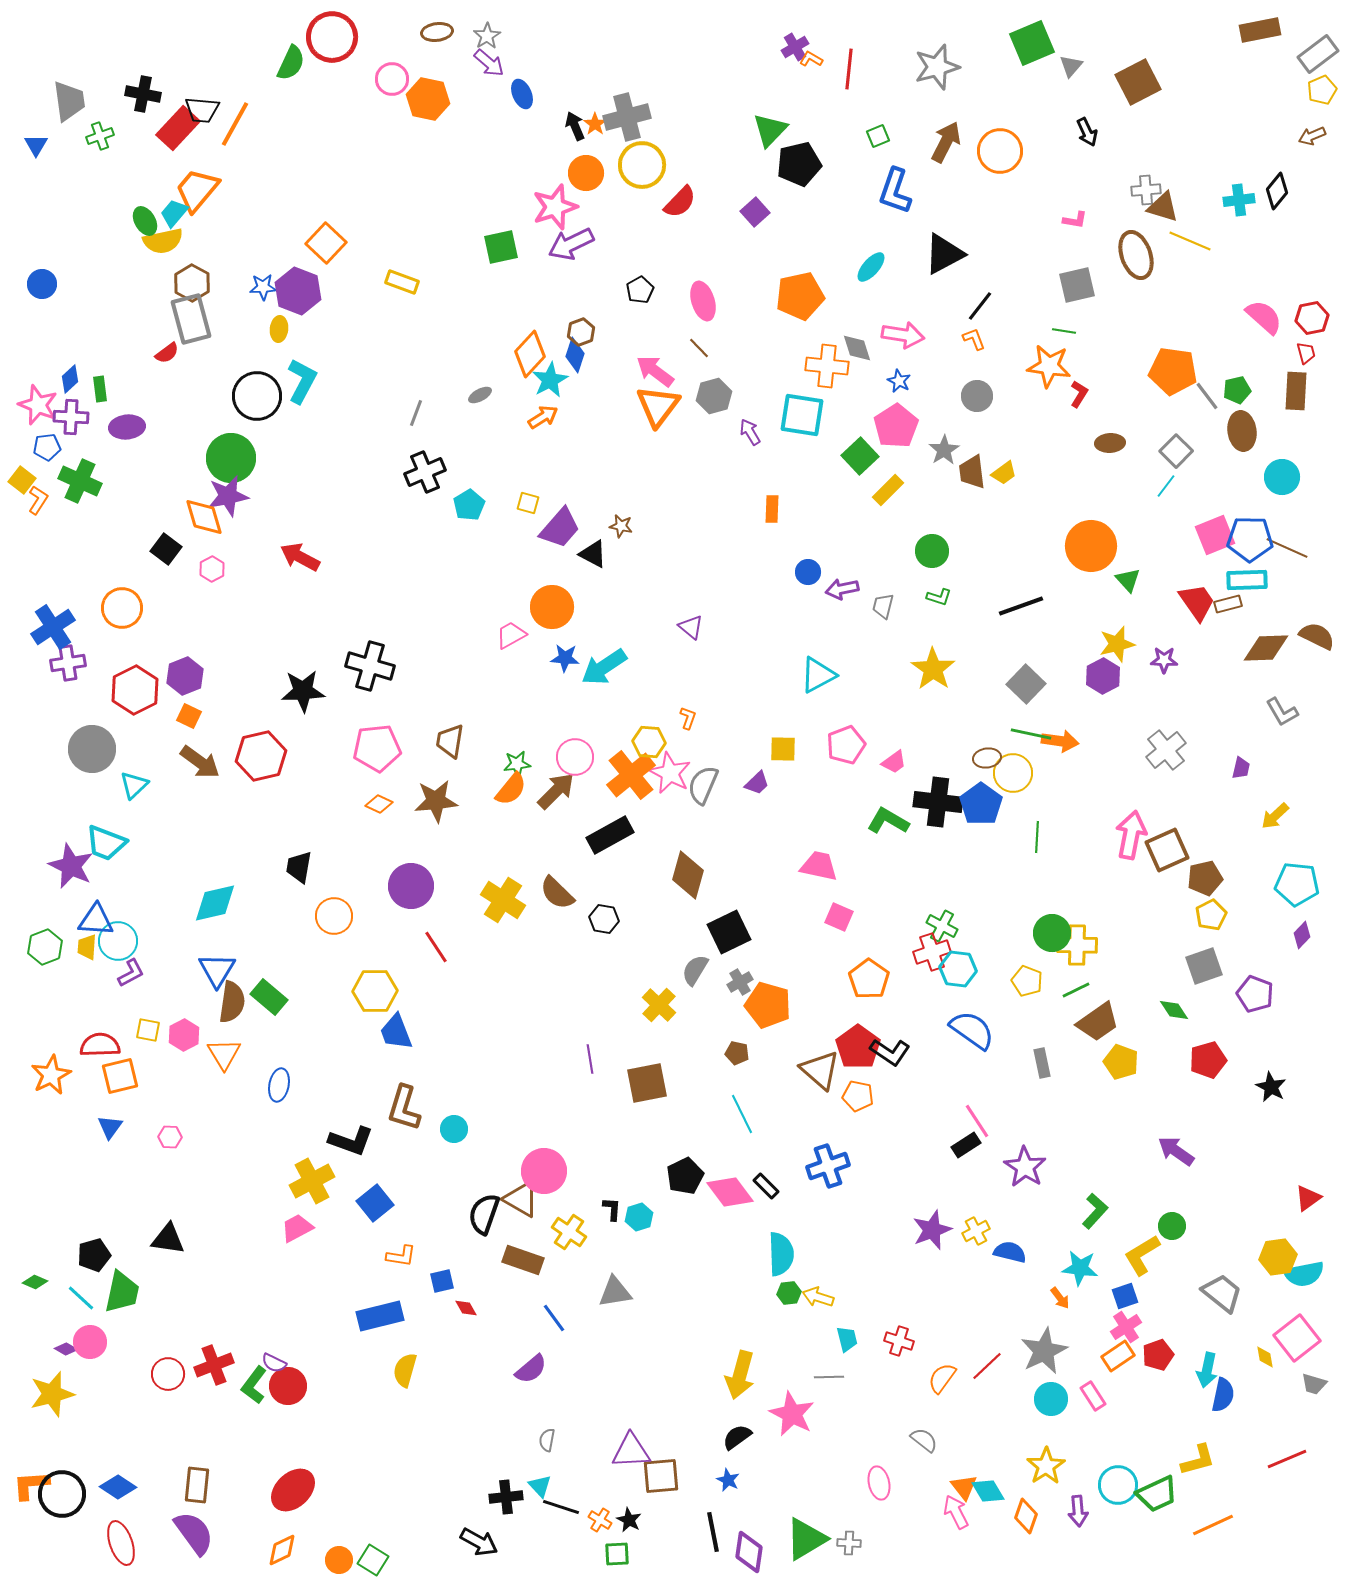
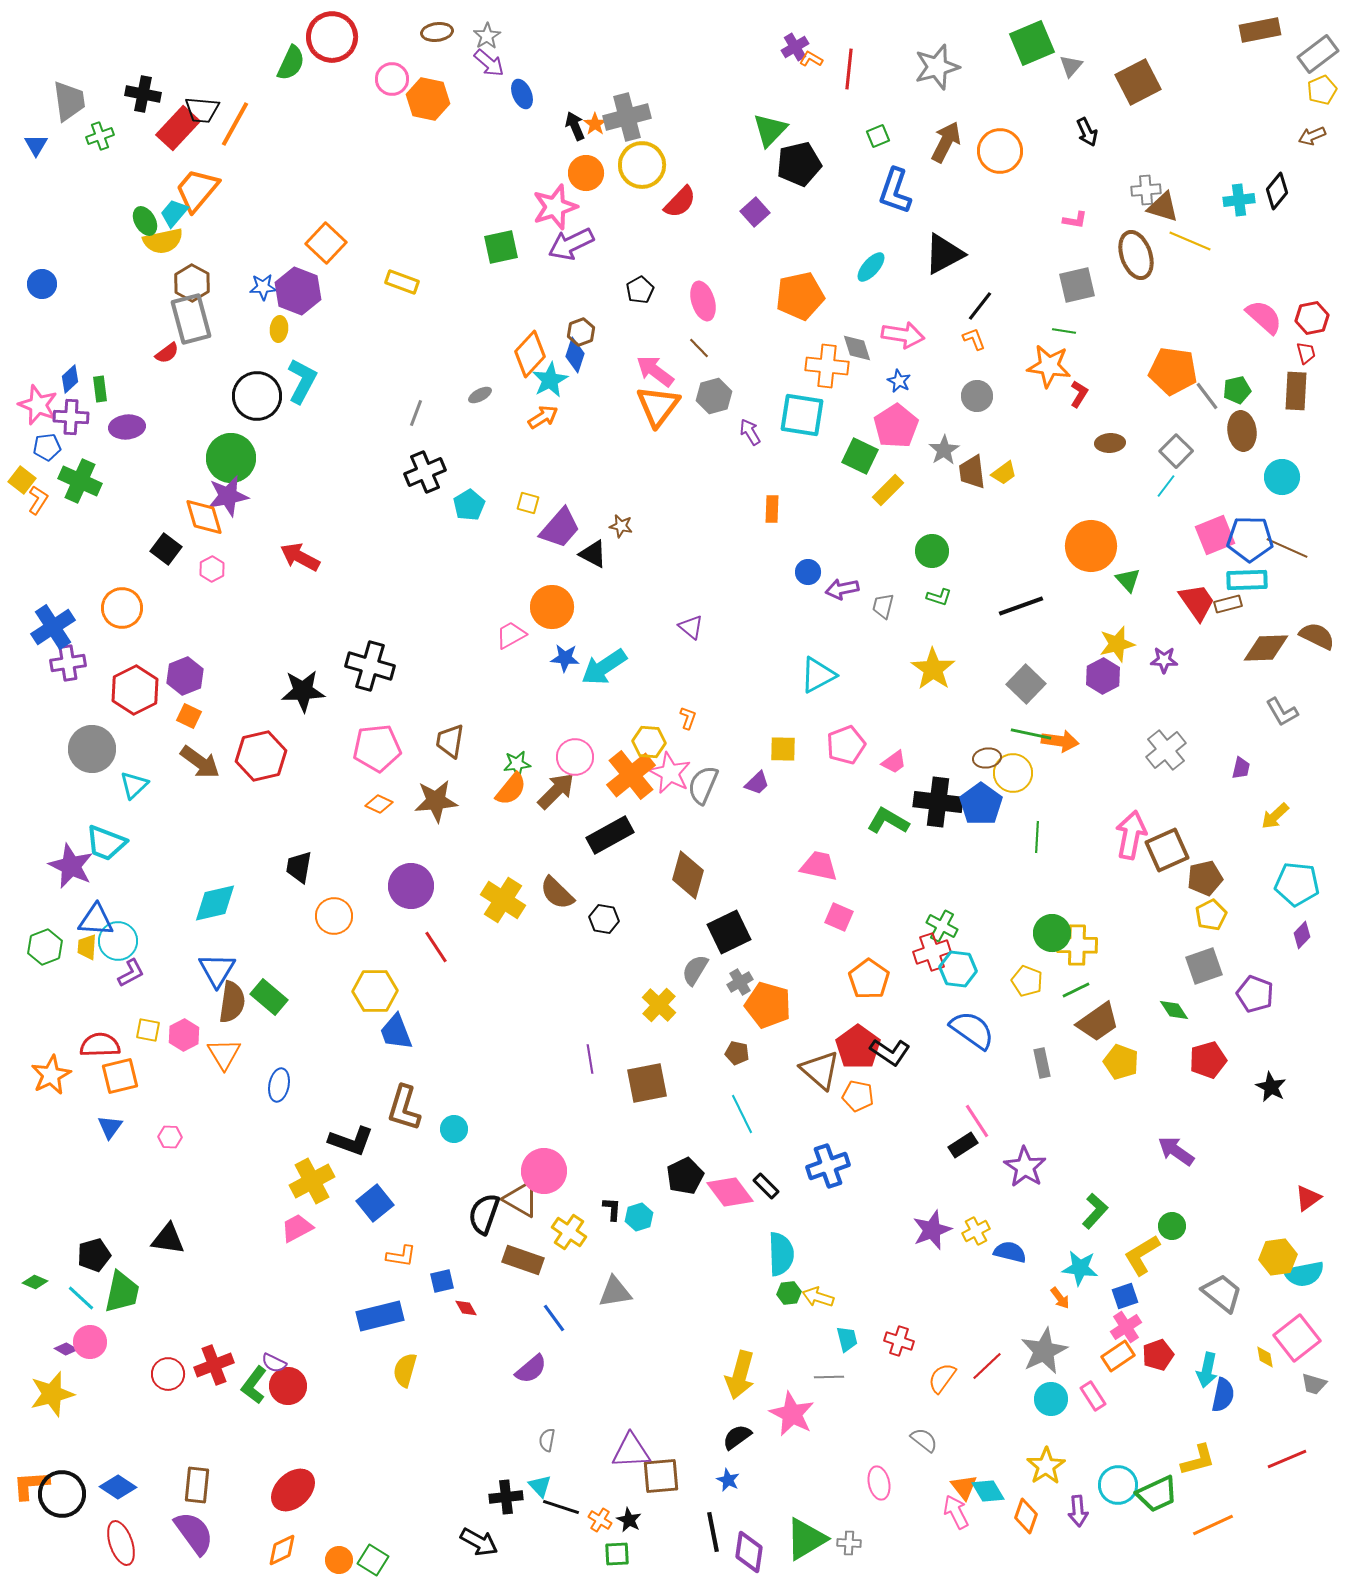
green square at (860, 456): rotated 21 degrees counterclockwise
black rectangle at (966, 1145): moved 3 px left
